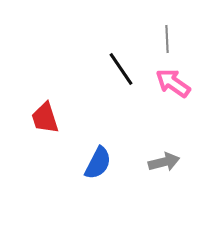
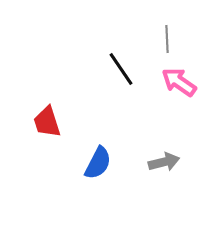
pink arrow: moved 6 px right, 1 px up
red trapezoid: moved 2 px right, 4 px down
